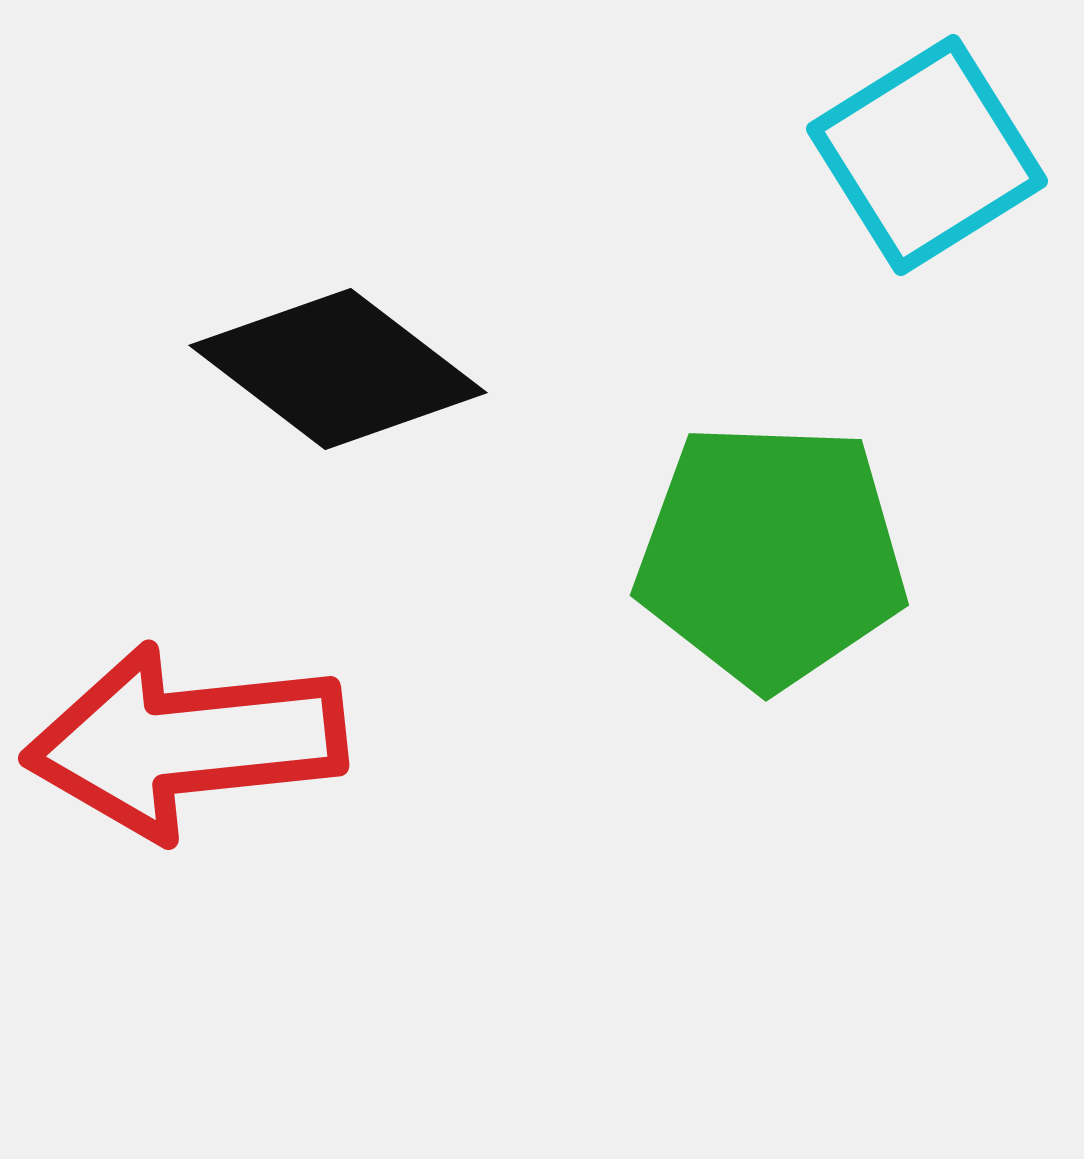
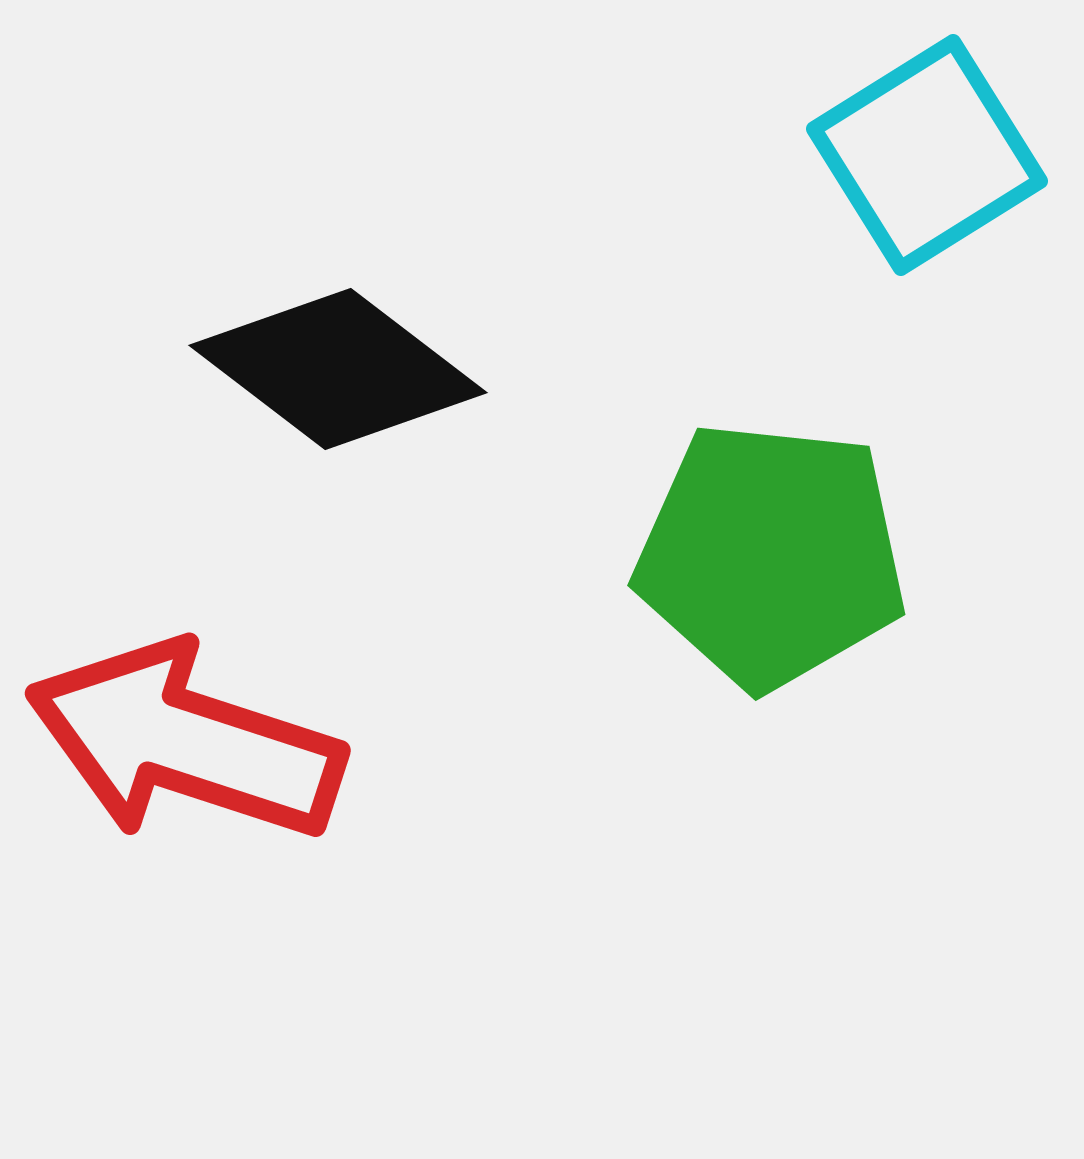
green pentagon: rotated 4 degrees clockwise
red arrow: rotated 24 degrees clockwise
